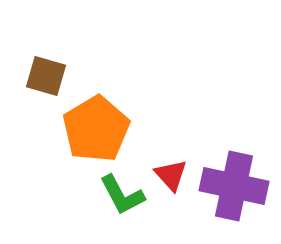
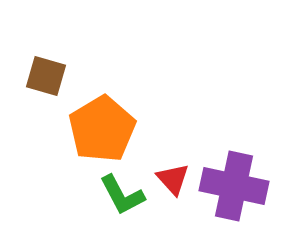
orange pentagon: moved 6 px right
red triangle: moved 2 px right, 4 px down
